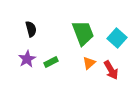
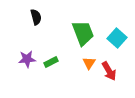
black semicircle: moved 5 px right, 12 px up
purple star: rotated 24 degrees clockwise
orange triangle: rotated 16 degrees counterclockwise
red arrow: moved 2 px left, 1 px down
